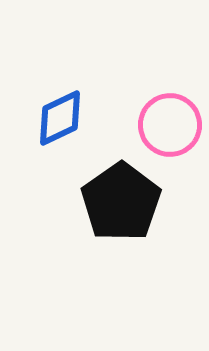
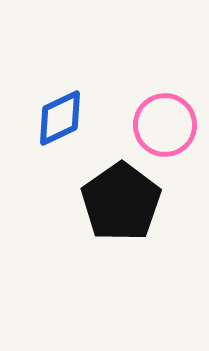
pink circle: moved 5 px left
